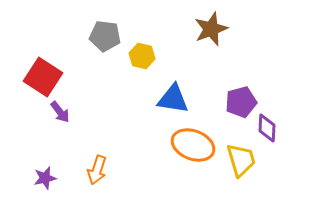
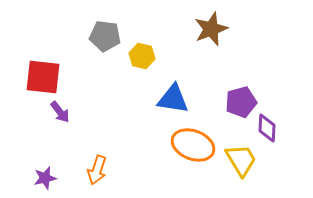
red square: rotated 27 degrees counterclockwise
yellow trapezoid: rotated 15 degrees counterclockwise
